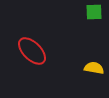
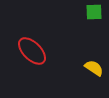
yellow semicircle: rotated 24 degrees clockwise
